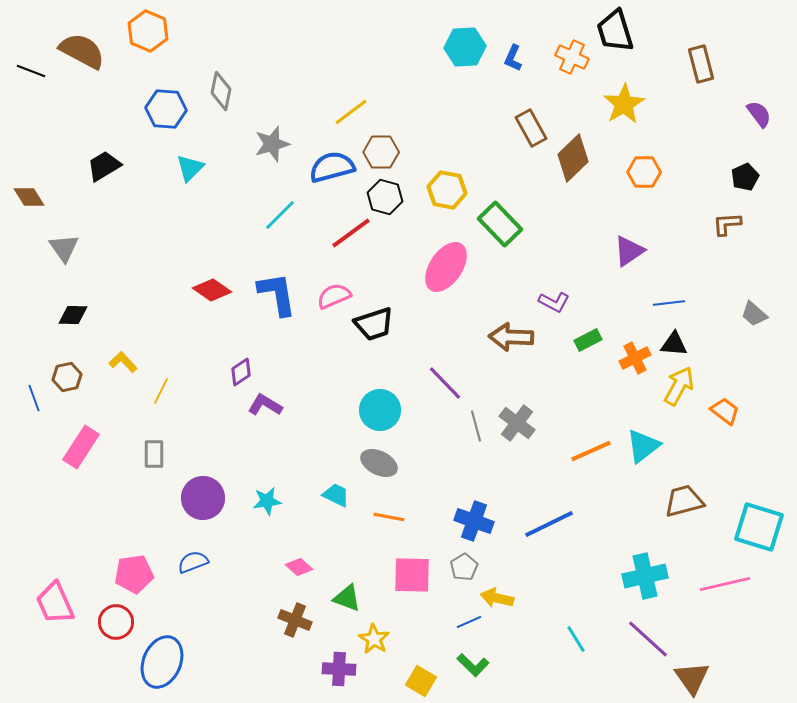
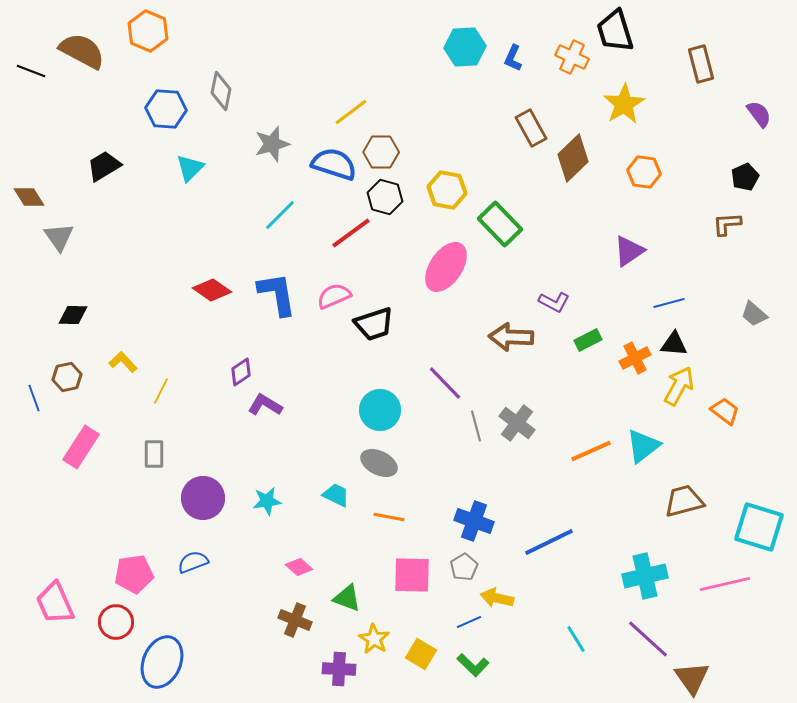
blue semicircle at (332, 167): moved 2 px right, 3 px up; rotated 33 degrees clockwise
orange hexagon at (644, 172): rotated 8 degrees clockwise
gray triangle at (64, 248): moved 5 px left, 11 px up
blue line at (669, 303): rotated 8 degrees counterclockwise
blue line at (549, 524): moved 18 px down
yellow square at (421, 681): moved 27 px up
